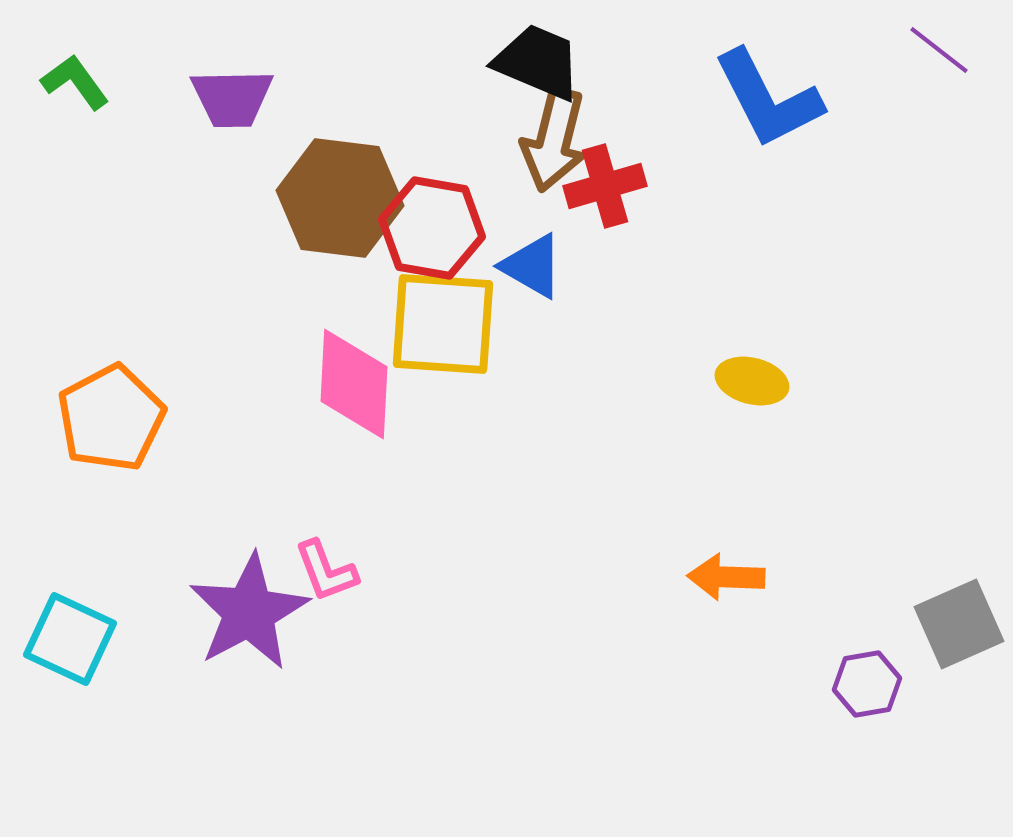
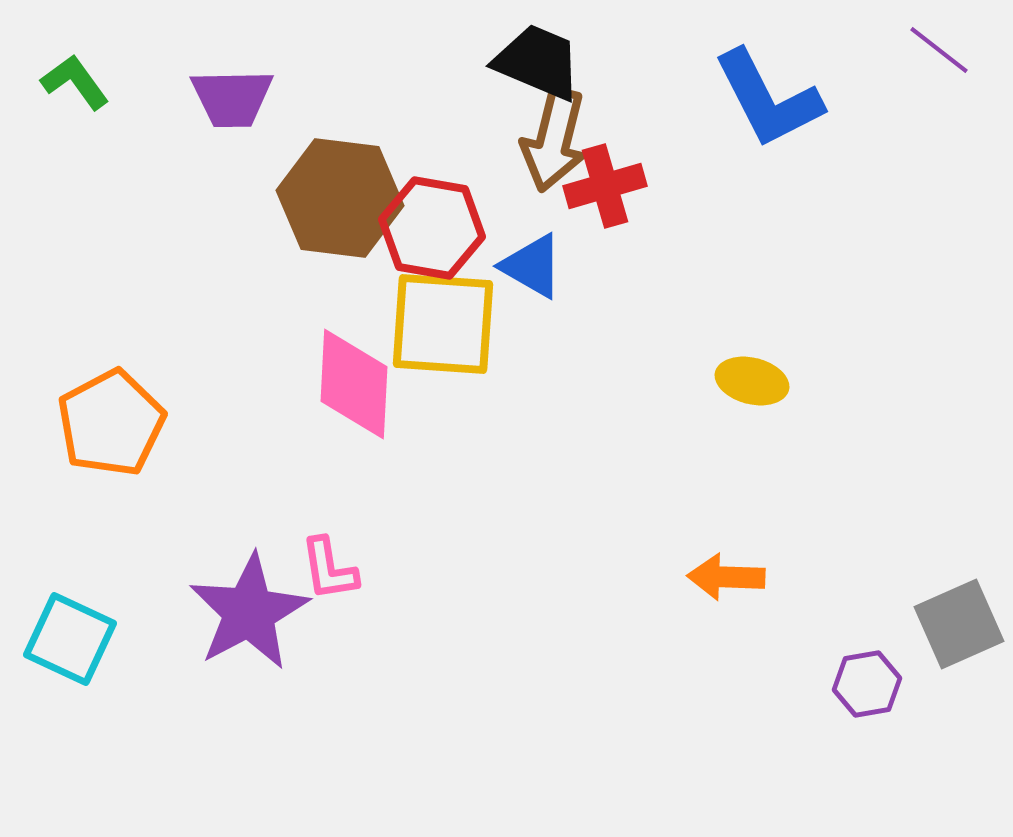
orange pentagon: moved 5 px down
pink L-shape: moved 3 px right, 2 px up; rotated 12 degrees clockwise
